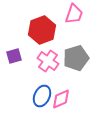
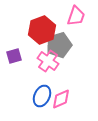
pink trapezoid: moved 2 px right, 2 px down
gray pentagon: moved 17 px left, 13 px up
